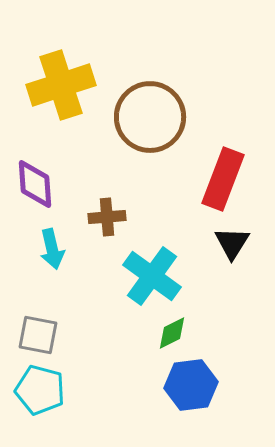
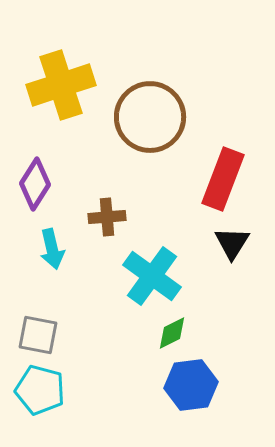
purple diamond: rotated 36 degrees clockwise
